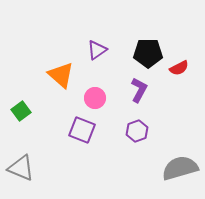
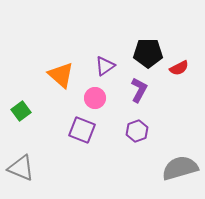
purple triangle: moved 8 px right, 16 px down
